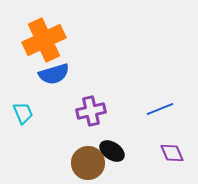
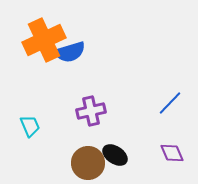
blue semicircle: moved 16 px right, 22 px up
blue line: moved 10 px right, 6 px up; rotated 24 degrees counterclockwise
cyan trapezoid: moved 7 px right, 13 px down
black ellipse: moved 3 px right, 4 px down
